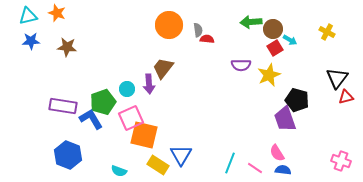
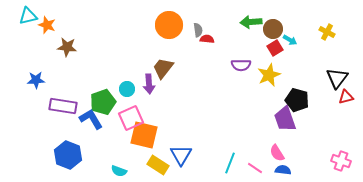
orange star: moved 10 px left, 12 px down
blue star: moved 5 px right, 39 px down
